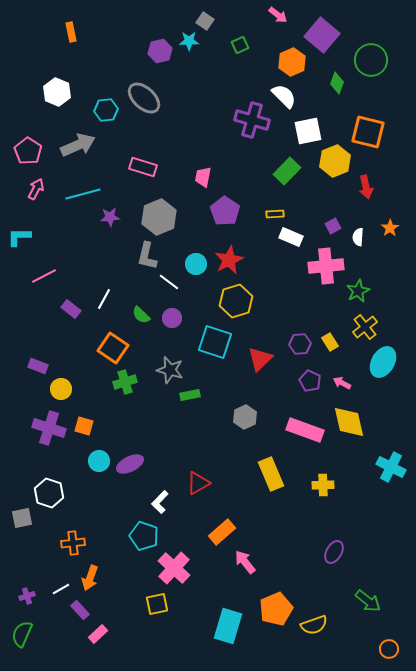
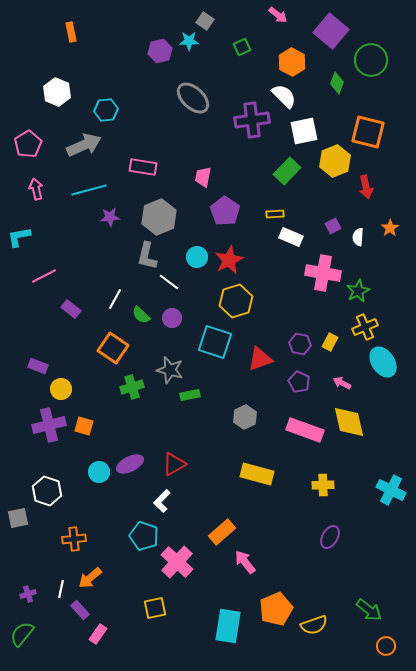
purple square at (322, 35): moved 9 px right, 4 px up
green square at (240, 45): moved 2 px right, 2 px down
orange hexagon at (292, 62): rotated 8 degrees counterclockwise
gray ellipse at (144, 98): moved 49 px right
purple cross at (252, 120): rotated 24 degrees counterclockwise
white square at (308, 131): moved 4 px left
gray arrow at (78, 145): moved 6 px right
pink pentagon at (28, 151): moved 7 px up; rotated 8 degrees clockwise
pink rectangle at (143, 167): rotated 8 degrees counterclockwise
pink arrow at (36, 189): rotated 40 degrees counterclockwise
cyan line at (83, 194): moved 6 px right, 4 px up
cyan L-shape at (19, 237): rotated 10 degrees counterclockwise
cyan circle at (196, 264): moved 1 px right, 7 px up
pink cross at (326, 266): moved 3 px left, 7 px down; rotated 16 degrees clockwise
white line at (104, 299): moved 11 px right
yellow cross at (365, 327): rotated 15 degrees clockwise
yellow rectangle at (330, 342): rotated 60 degrees clockwise
purple hexagon at (300, 344): rotated 15 degrees clockwise
red triangle at (260, 359): rotated 24 degrees clockwise
cyan ellipse at (383, 362): rotated 64 degrees counterclockwise
purple pentagon at (310, 381): moved 11 px left, 1 px down
green cross at (125, 382): moved 7 px right, 5 px down
purple cross at (49, 428): moved 3 px up; rotated 32 degrees counterclockwise
cyan circle at (99, 461): moved 11 px down
cyan cross at (391, 467): moved 23 px down
yellow rectangle at (271, 474): moved 14 px left; rotated 52 degrees counterclockwise
red triangle at (198, 483): moved 24 px left, 19 px up
white hexagon at (49, 493): moved 2 px left, 2 px up
white L-shape at (160, 502): moved 2 px right, 1 px up
gray square at (22, 518): moved 4 px left
orange cross at (73, 543): moved 1 px right, 4 px up
purple ellipse at (334, 552): moved 4 px left, 15 px up
pink cross at (174, 568): moved 3 px right, 6 px up
orange arrow at (90, 578): rotated 30 degrees clockwise
white line at (61, 589): rotated 48 degrees counterclockwise
purple cross at (27, 596): moved 1 px right, 2 px up
green arrow at (368, 601): moved 1 px right, 9 px down
yellow square at (157, 604): moved 2 px left, 4 px down
cyan rectangle at (228, 626): rotated 8 degrees counterclockwise
green semicircle at (22, 634): rotated 16 degrees clockwise
pink rectangle at (98, 634): rotated 12 degrees counterclockwise
orange circle at (389, 649): moved 3 px left, 3 px up
